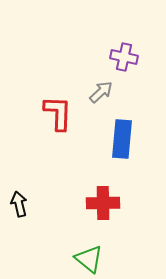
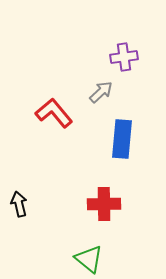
purple cross: rotated 20 degrees counterclockwise
red L-shape: moved 4 px left; rotated 42 degrees counterclockwise
red cross: moved 1 px right, 1 px down
